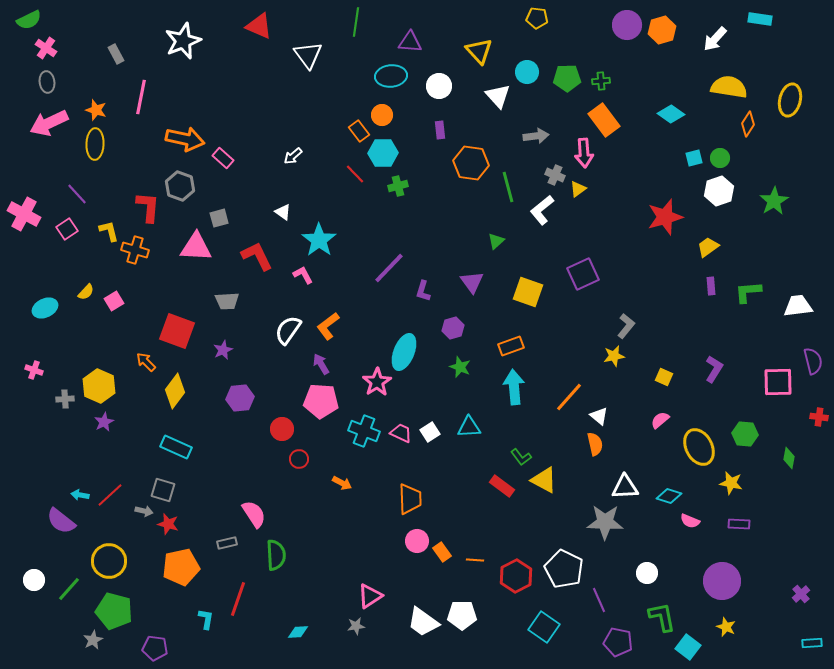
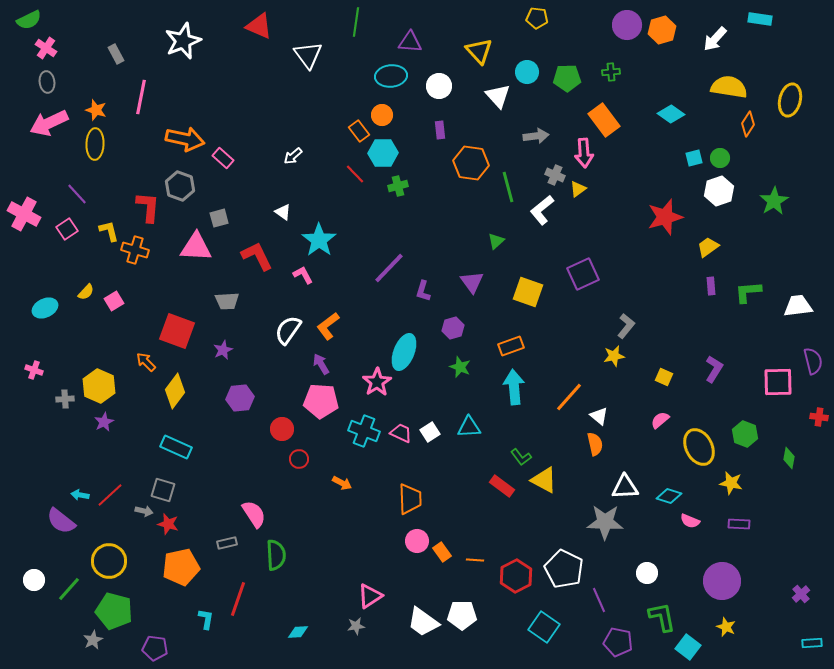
green cross at (601, 81): moved 10 px right, 9 px up
green hexagon at (745, 434): rotated 15 degrees clockwise
